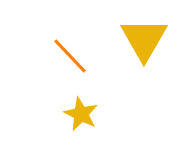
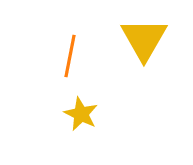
orange line: rotated 54 degrees clockwise
